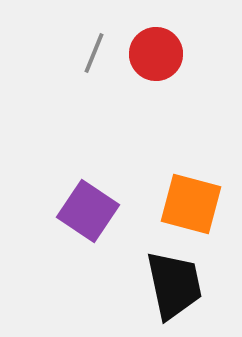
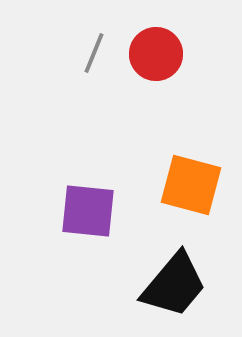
orange square: moved 19 px up
purple square: rotated 28 degrees counterclockwise
black trapezoid: rotated 52 degrees clockwise
